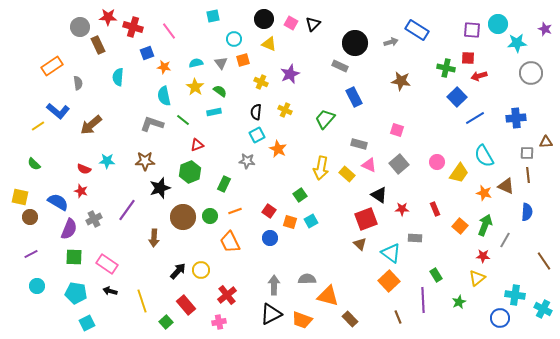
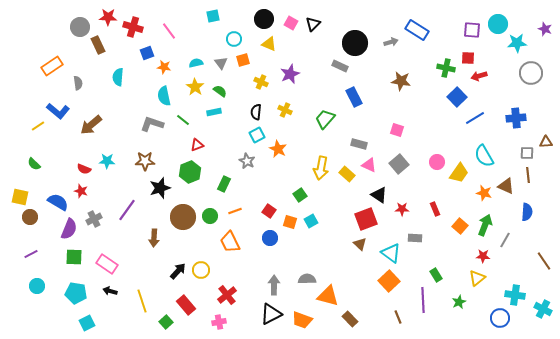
gray star at (247, 161): rotated 21 degrees clockwise
